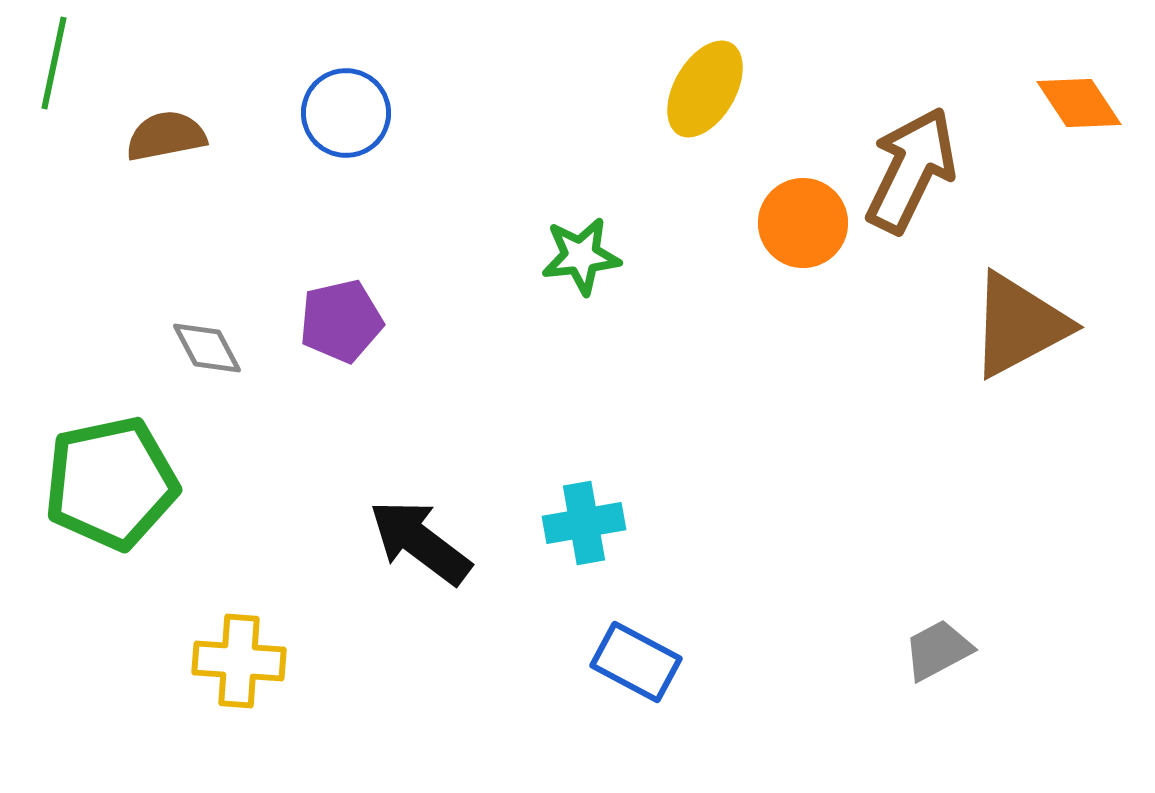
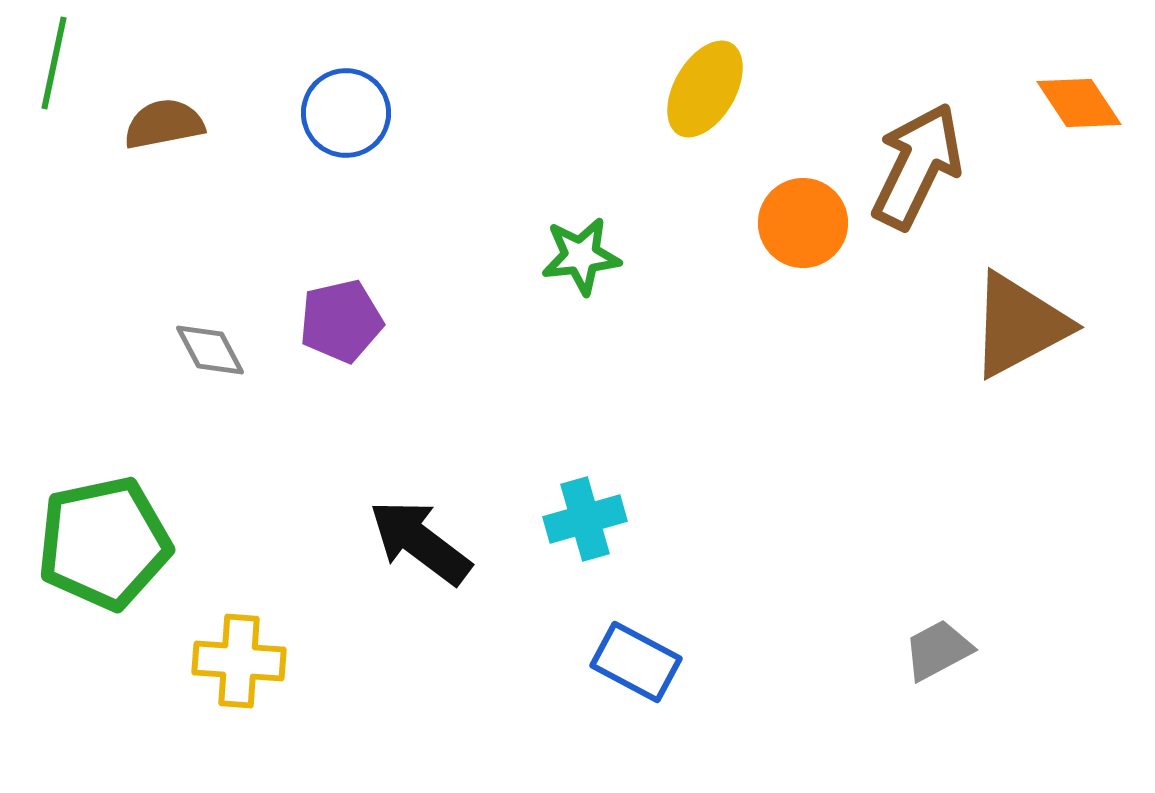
brown semicircle: moved 2 px left, 12 px up
brown arrow: moved 6 px right, 4 px up
gray diamond: moved 3 px right, 2 px down
green pentagon: moved 7 px left, 60 px down
cyan cross: moved 1 px right, 4 px up; rotated 6 degrees counterclockwise
